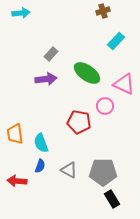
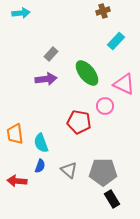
green ellipse: rotated 16 degrees clockwise
gray triangle: rotated 12 degrees clockwise
